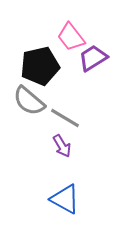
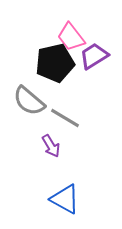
purple trapezoid: moved 1 px right, 2 px up
black pentagon: moved 15 px right, 3 px up
purple arrow: moved 11 px left
